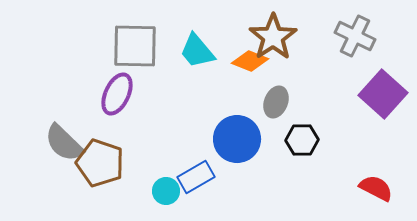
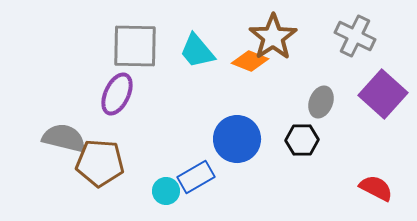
gray ellipse: moved 45 px right
gray semicircle: moved 5 px up; rotated 150 degrees clockwise
brown pentagon: rotated 15 degrees counterclockwise
